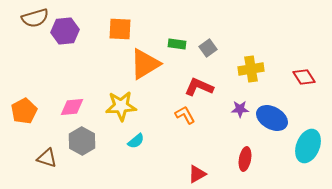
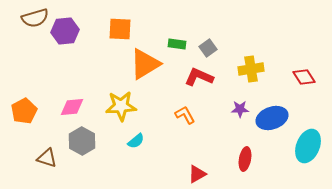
red L-shape: moved 10 px up
blue ellipse: rotated 48 degrees counterclockwise
